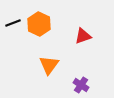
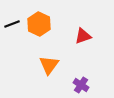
black line: moved 1 px left, 1 px down
